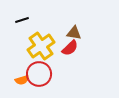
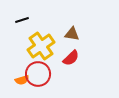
brown triangle: moved 2 px left, 1 px down
red semicircle: moved 1 px right, 10 px down
red circle: moved 1 px left
